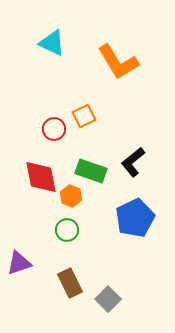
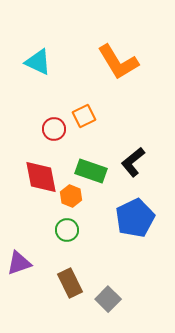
cyan triangle: moved 14 px left, 19 px down
